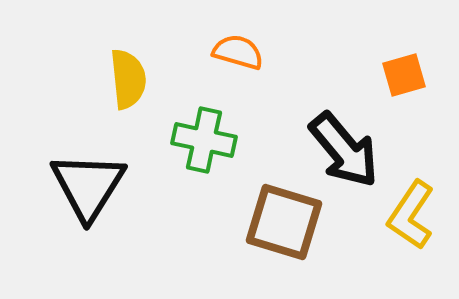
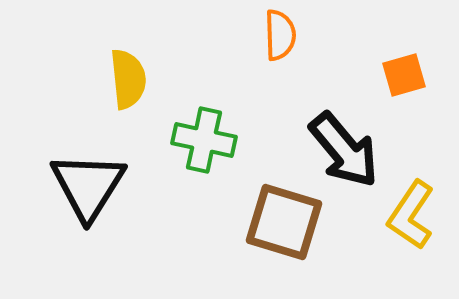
orange semicircle: moved 42 px right, 17 px up; rotated 72 degrees clockwise
